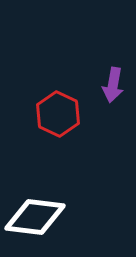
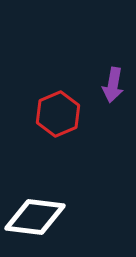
red hexagon: rotated 12 degrees clockwise
